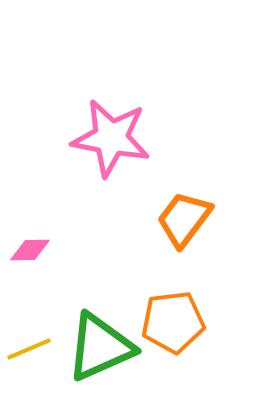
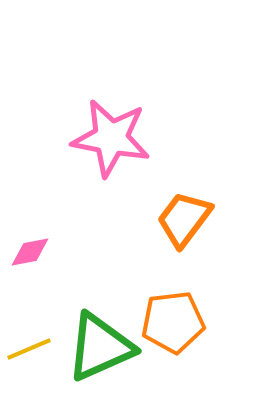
pink diamond: moved 2 px down; rotated 9 degrees counterclockwise
